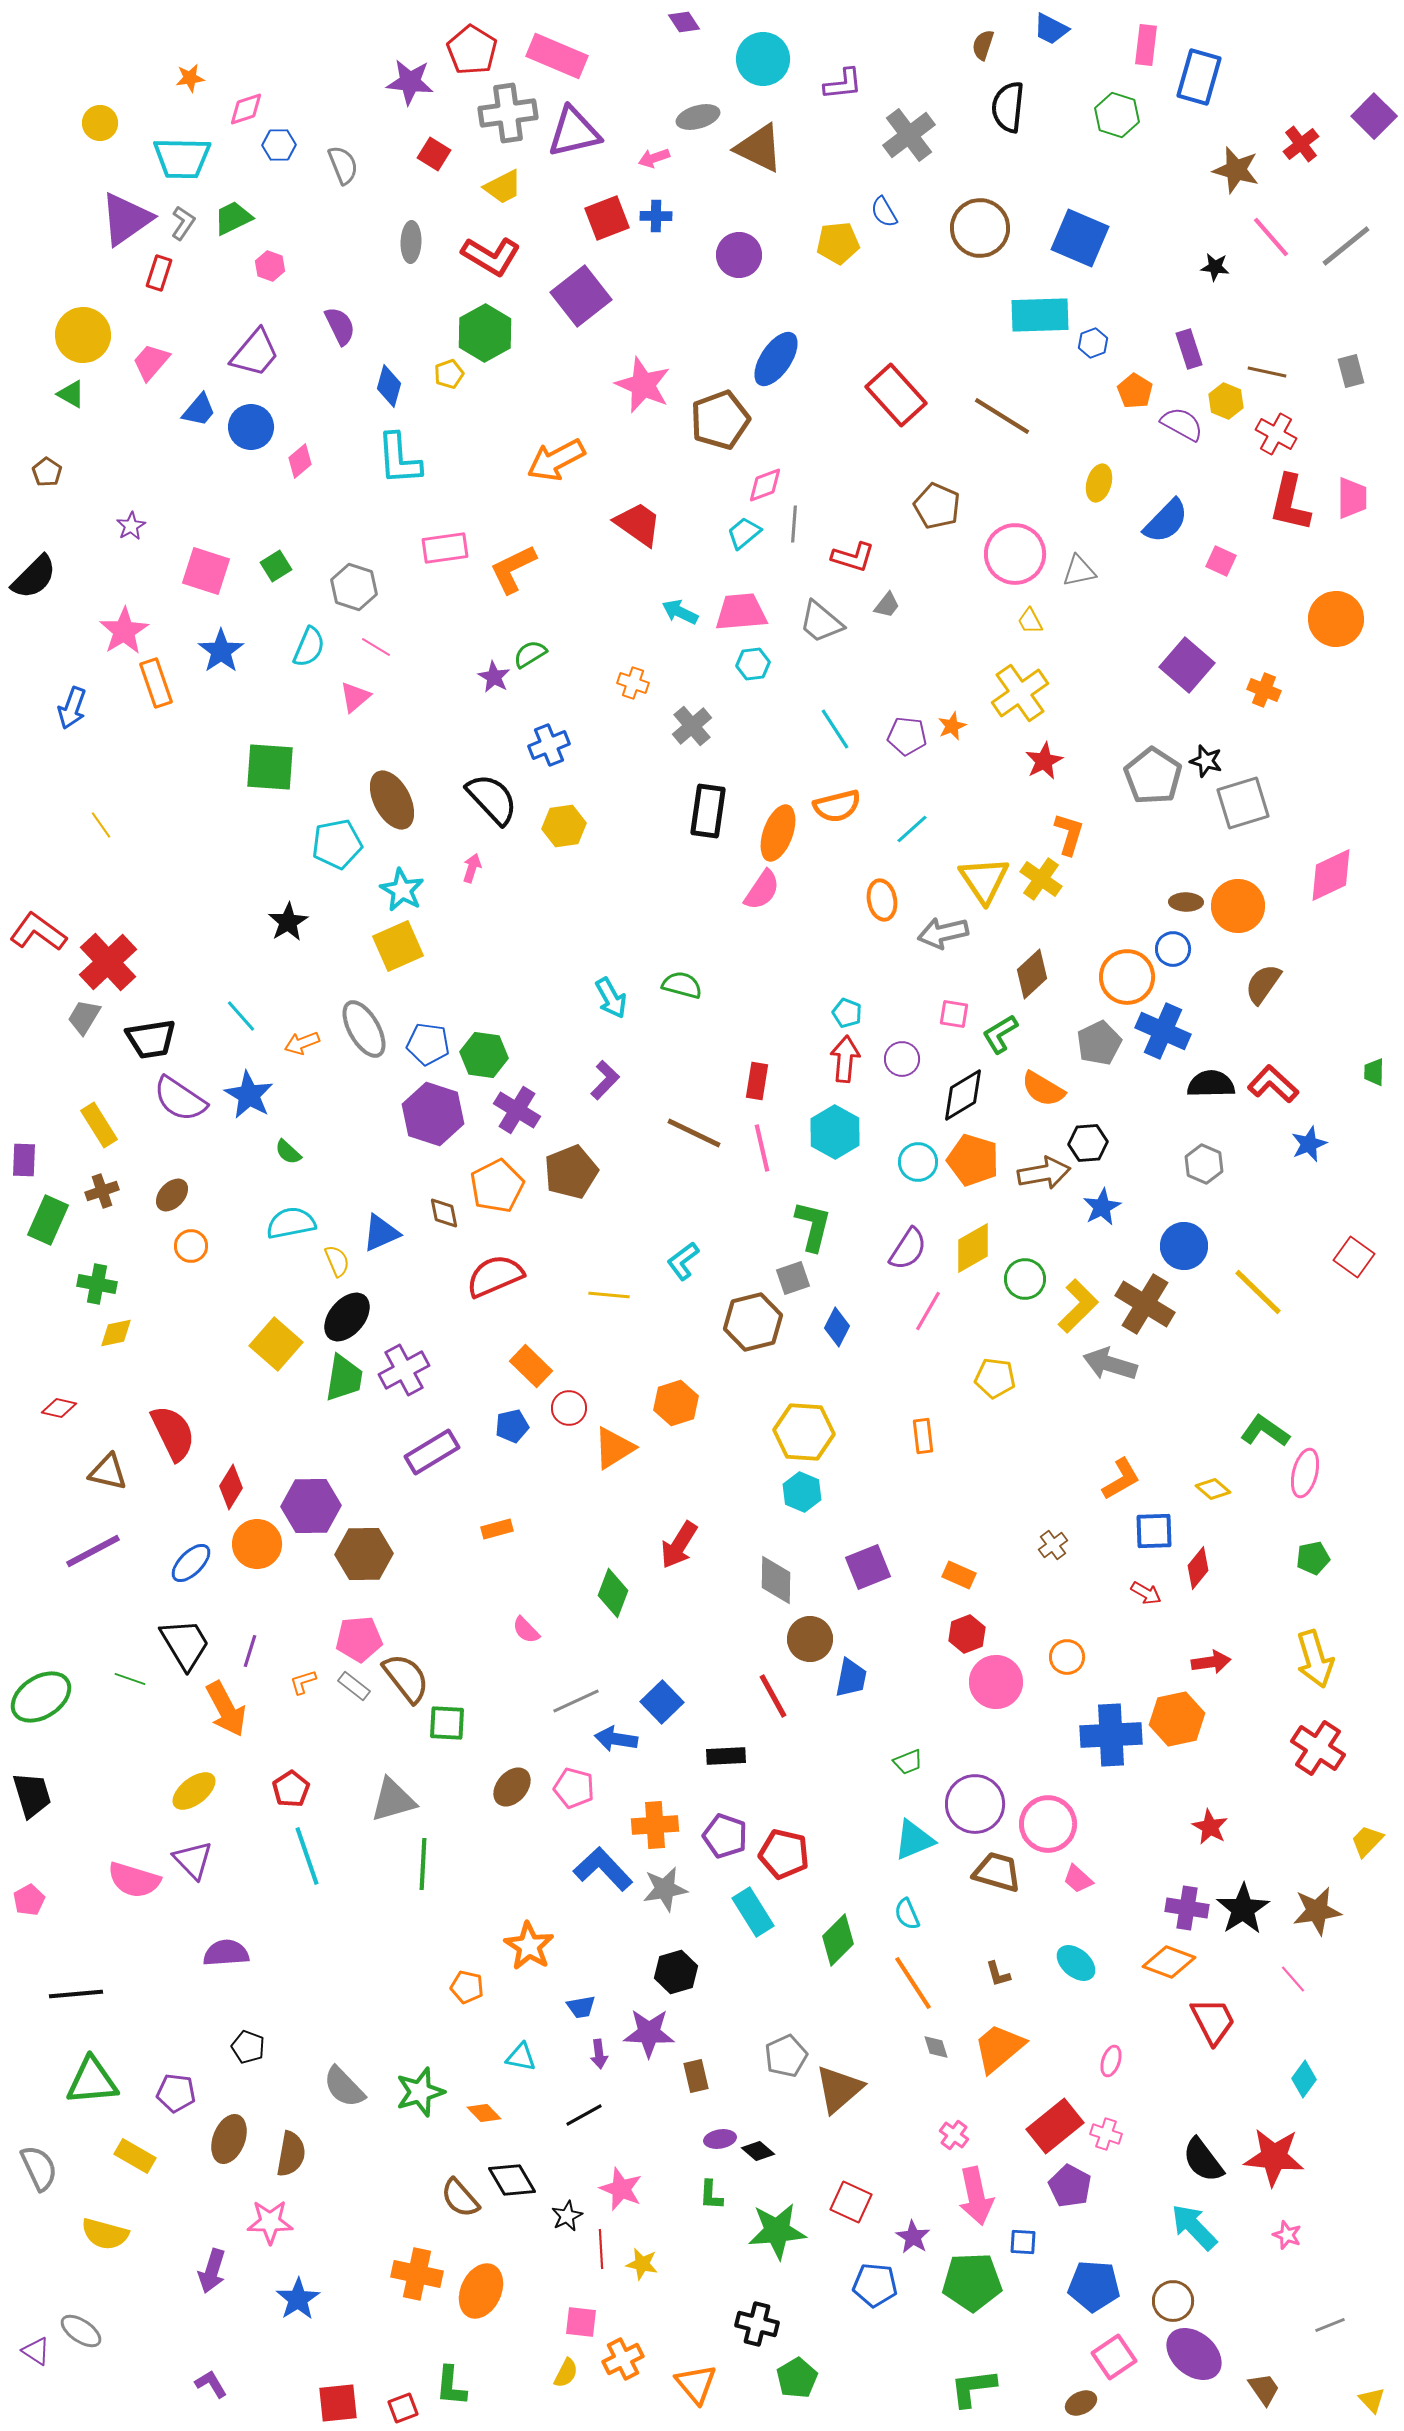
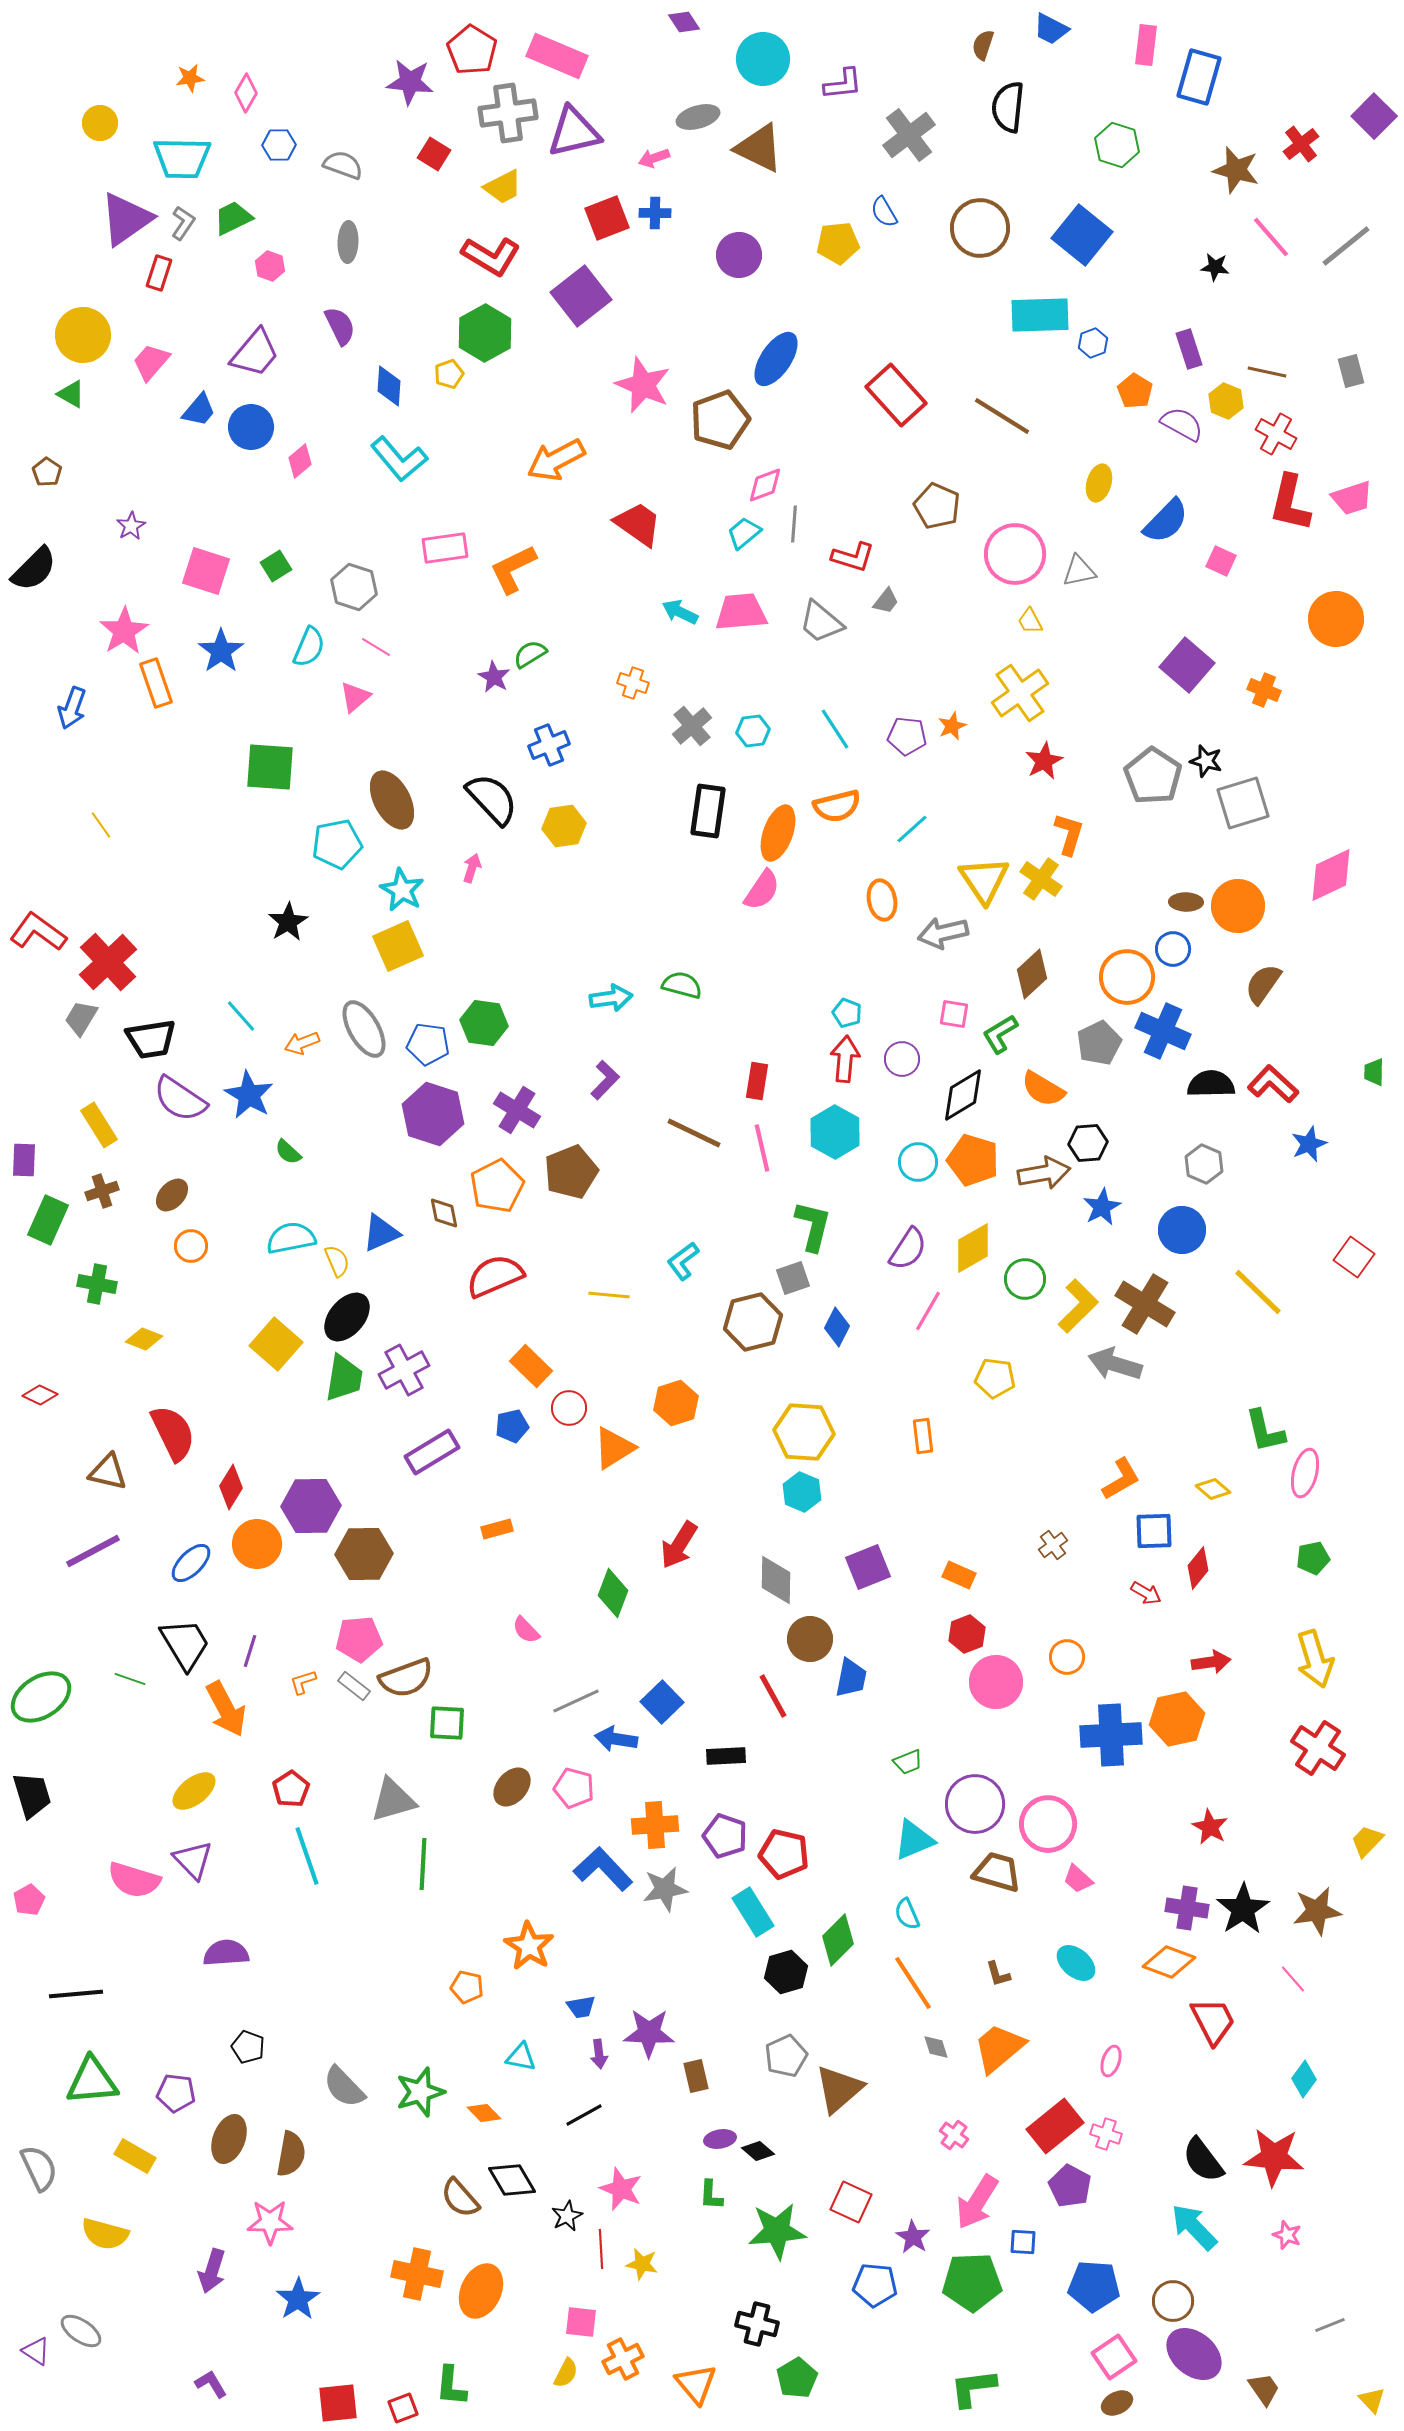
pink diamond at (246, 109): moved 16 px up; rotated 42 degrees counterclockwise
green hexagon at (1117, 115): moved 30 px down
gray semicircle at (343, 165): rotated 48 degrees counterclockwise
blue cross at (656, 216): moved 1 px left, 3 px up
blue square at (1080, 238): moved 2 px right, 3 px up; rotated 16 degrees clockwise
gray ellipse at (411, 242): moved 63 px left
blue diamond at (389, 386): rotated 12 degrees counterclockwise
cyan L-shape at (399, 459): rotated 36 degrees counterclockwise
pink trapezoid at (1352, 498): rotated 72 degrees clockwise
black semicircle at (34, 577): moved 8 px up
gray trapezoid at (887, 605): moved 1 px left, 4 px up
cyan hexagon at (753, 664): moved 67 px down
cyan arrow at (611, 998): rotated 69 degrees counterclockwise
gray trapezoid at (84, 1017): moved 3 px left, 1 px down
green hexagon at (484, 1055): moved 32 px up
cyan semicircle at (291, 1223): moved 15 px down
blue circle at (1184, 1246): moved 2 px left, 16 px up
yellow diamond at (116, 1333): moved 28 px right, 6 px down; rotated 33 degrees clockwise
gray arrow at (1110, 1364): moved 5 px right
red diamond at (59, 1408): moved 19 px left, 13 px up; rotated 12 degrees clockwise
green L-shape at (1265, 1431): rotated 138 degrees counterclockwise
brown semicircle at (406, 1678): rotated 108 degrees clockwise
black hexagon at (676, 1972): moved 110 px right
pink arrow at (976, 2196): moved 1 px right, 6 px down; rotated 44 degrees clockwise
brown ellipse at (1081, 2403): moved 36 px right
